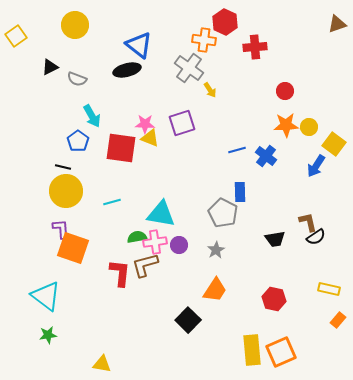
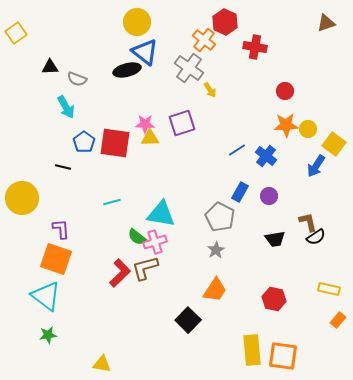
brown triangle at (337, 24): moved 11 px left, 1 px up
yellow circle at (75, 25): moved 62 px right, 3 px up
yellow square at (16, 36): moved 3 px up
orange cross at (204, 40): rotated 30 degrees clockwise
blue triangle at (139, 45): moved 6 px right, 7 px down
red cross at (255, 47): rotated 15 degrees clockwise
black triangle at (50, 67): rotated 24 degrees clockwise
cyan arrow at (92, 116): moved 26 px left, 9 px up
yellow circle at (309, 127): moved 1 px left, 2 px down
yellow triangle at (150, 138): rotated 24 degrees counterclockwise
blue pentagon at (78, 141): moved 6 px right, 1 px down
red square at (121, 148): moved 6 px left, 5 px up
blue line at (237, 150): rotated 18 degrees counterclockwise
yellow circle at (66, 191): moved 44 px left, 7 px down
blue rectangle at (240, 192): rotated 30 degrees clockwise
gray pentagon at (223, 213): moved 3 px left, 4 px down
green semicircle at (137, 237): rotated 132 degrees counterclockwise
pink cross at (155, 242): rotated 10 degrees counterclockwise
purple circle at (179, 245): moved 90 px right, 49 px up
orange square at (73, 248): moved 17 px left, 11 px down
brown L-shape at (145, 265): moved 3 px down
red L-shape at (120, 273): rotated 40 degrees clockwise
orange square at (281, 352): moved 2 px right, 4 px down; rotated 32 degrees clockwise
